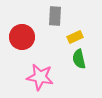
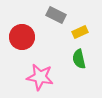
gray rectangle: moved 1 px right, 1 px up; rotated 66 degrees counterclockwise
yellow rectangle: moved 5 px right, 5 px up
